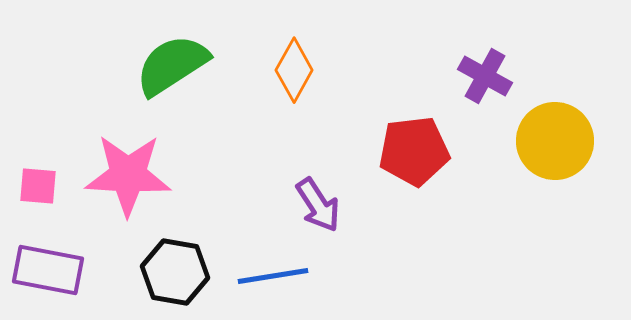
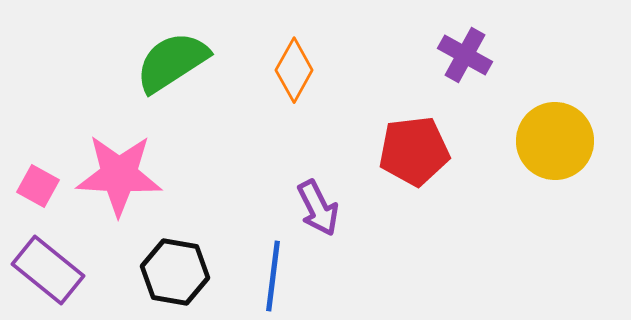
green semicircle: moved 3 px up
purple cross: moved 20 px left, 21 px up
pink star: moved 9 px left
pink square: rotated 24 degrees clockwise
purple arrow: moved 3 px down; rotated 6 degrees clockwise
purple rectangle: rotated 28 degrees clockwise
blue line: rotated 74 degrees counterclockwise
